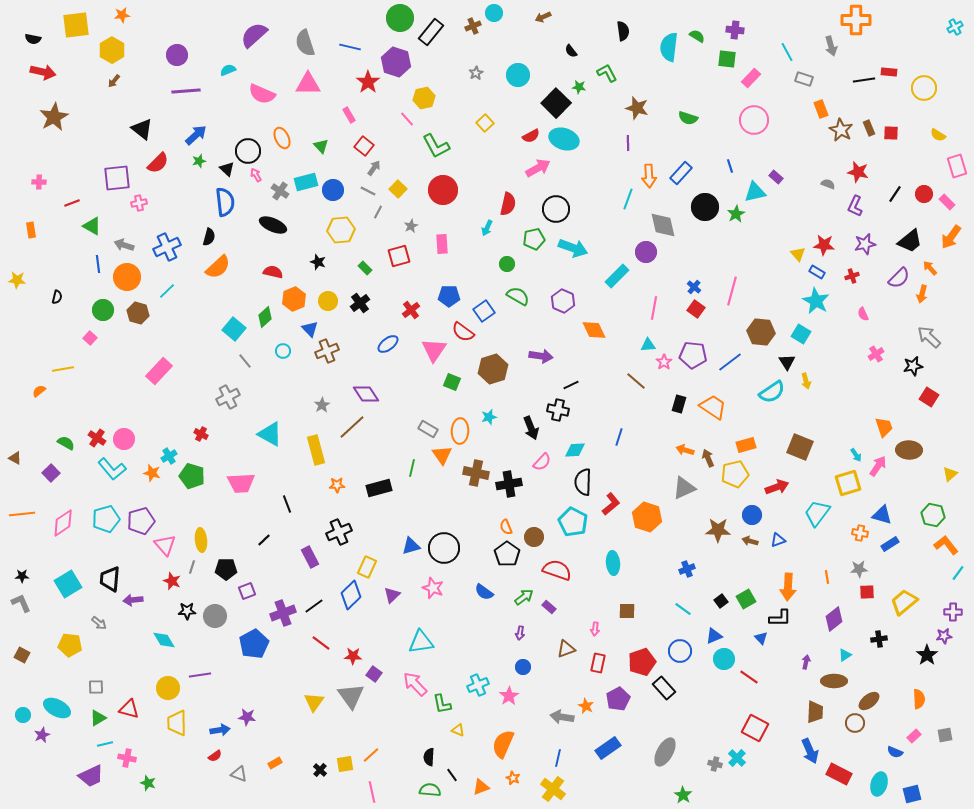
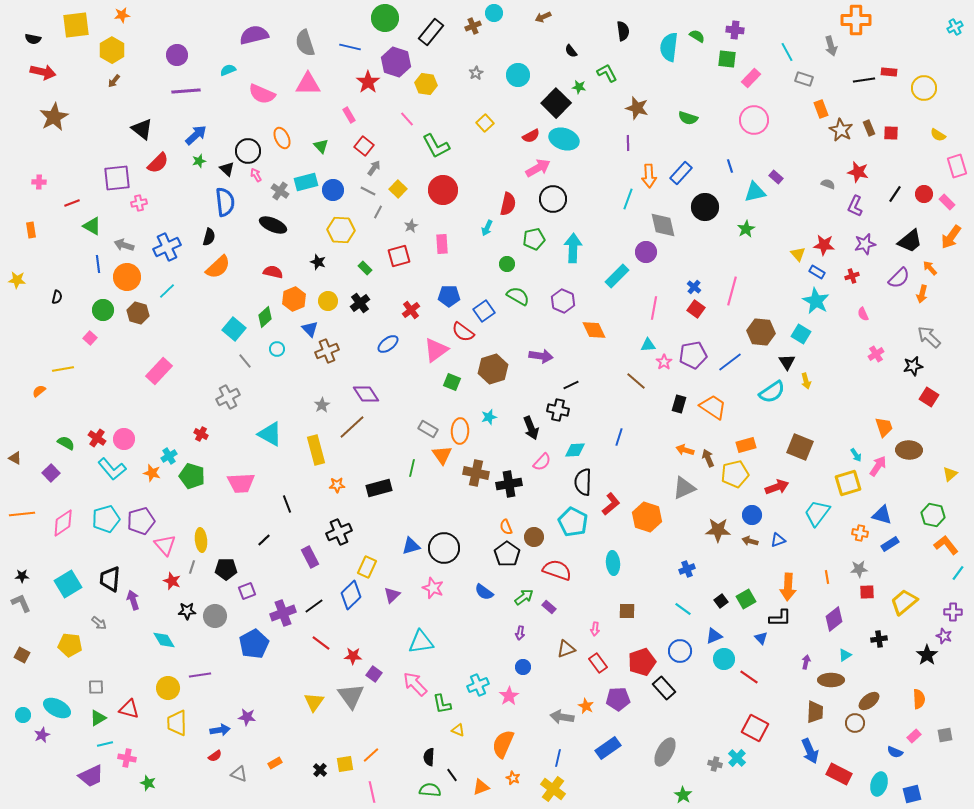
green circle at (400, 18): moved 15 px left
purple semicircle at (254, 35): rotated 28 degrees clockwise
yellow hexagon at (424, 98): moved 2 px right, 14 px up; rotated 20 degrees clockwise
black circle at (556, 209): moved 3 px left, 10 px up
green star at (736, 214): moved 10 px right, 15 px down
yellow hexagon at (341, 230): rotated 8 degrees clockwise
cyan arrow at (573, 248): rotated 108 degrees counterclockwise
pink triangle at (434, 350): moved 2 px right; rotated 20 degrees clockwise
cyan circle at (283, 351): moved 6 px left, 2 px up
purple pentagon at (693, 355): rotated 16 degrees counterclockwise
purple arrow at (133, 600): rotated 78 degrees clockwise
purple star at (944, 636): rotated 28 degrees clockwise
red rectangle at (598, 663): rotated 48 degrees counterclockwise
brown ellipse at (834, 681): moved 3 px left, 1 px up
purple pentagon at (618, 699): rotated 25 degrees clockwise
